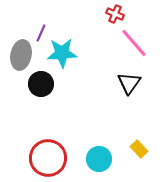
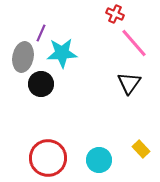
gray ellipse: moved 2 px right, 2 px down
yellow rectangle: moved 2 px right
cyan circle: moved 1 px down
